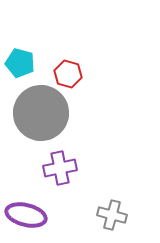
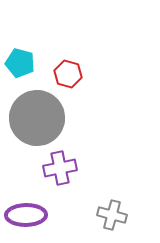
gray circle: moved 4 px left, 5 px down
purple ellipse: rotated 15 degrees counterclockwise
